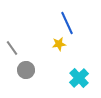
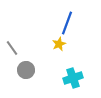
blue line: rotated 45 degrees clockwise
yellow star: rotated 16 degrees counterclockwise
cyan cross: moved 6 px left; rotated 24 degrees clockwise
